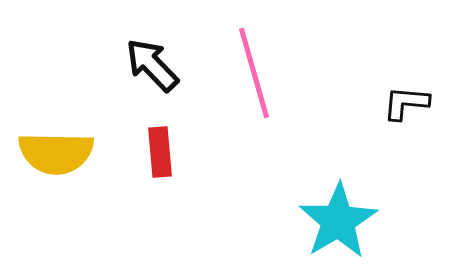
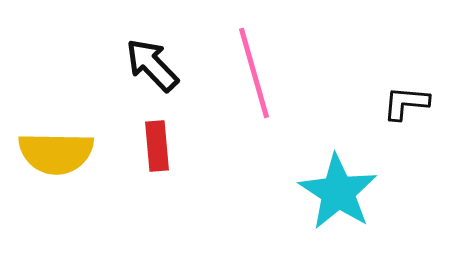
red rectangle: moved 3 px left, 6 px up
cyan star: moved 29 px up; rotated 8 degrees counterclockwise
